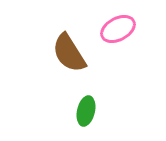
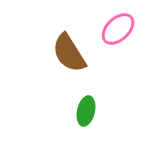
pink ellipse: rotated 16 degrees counterclockwise
